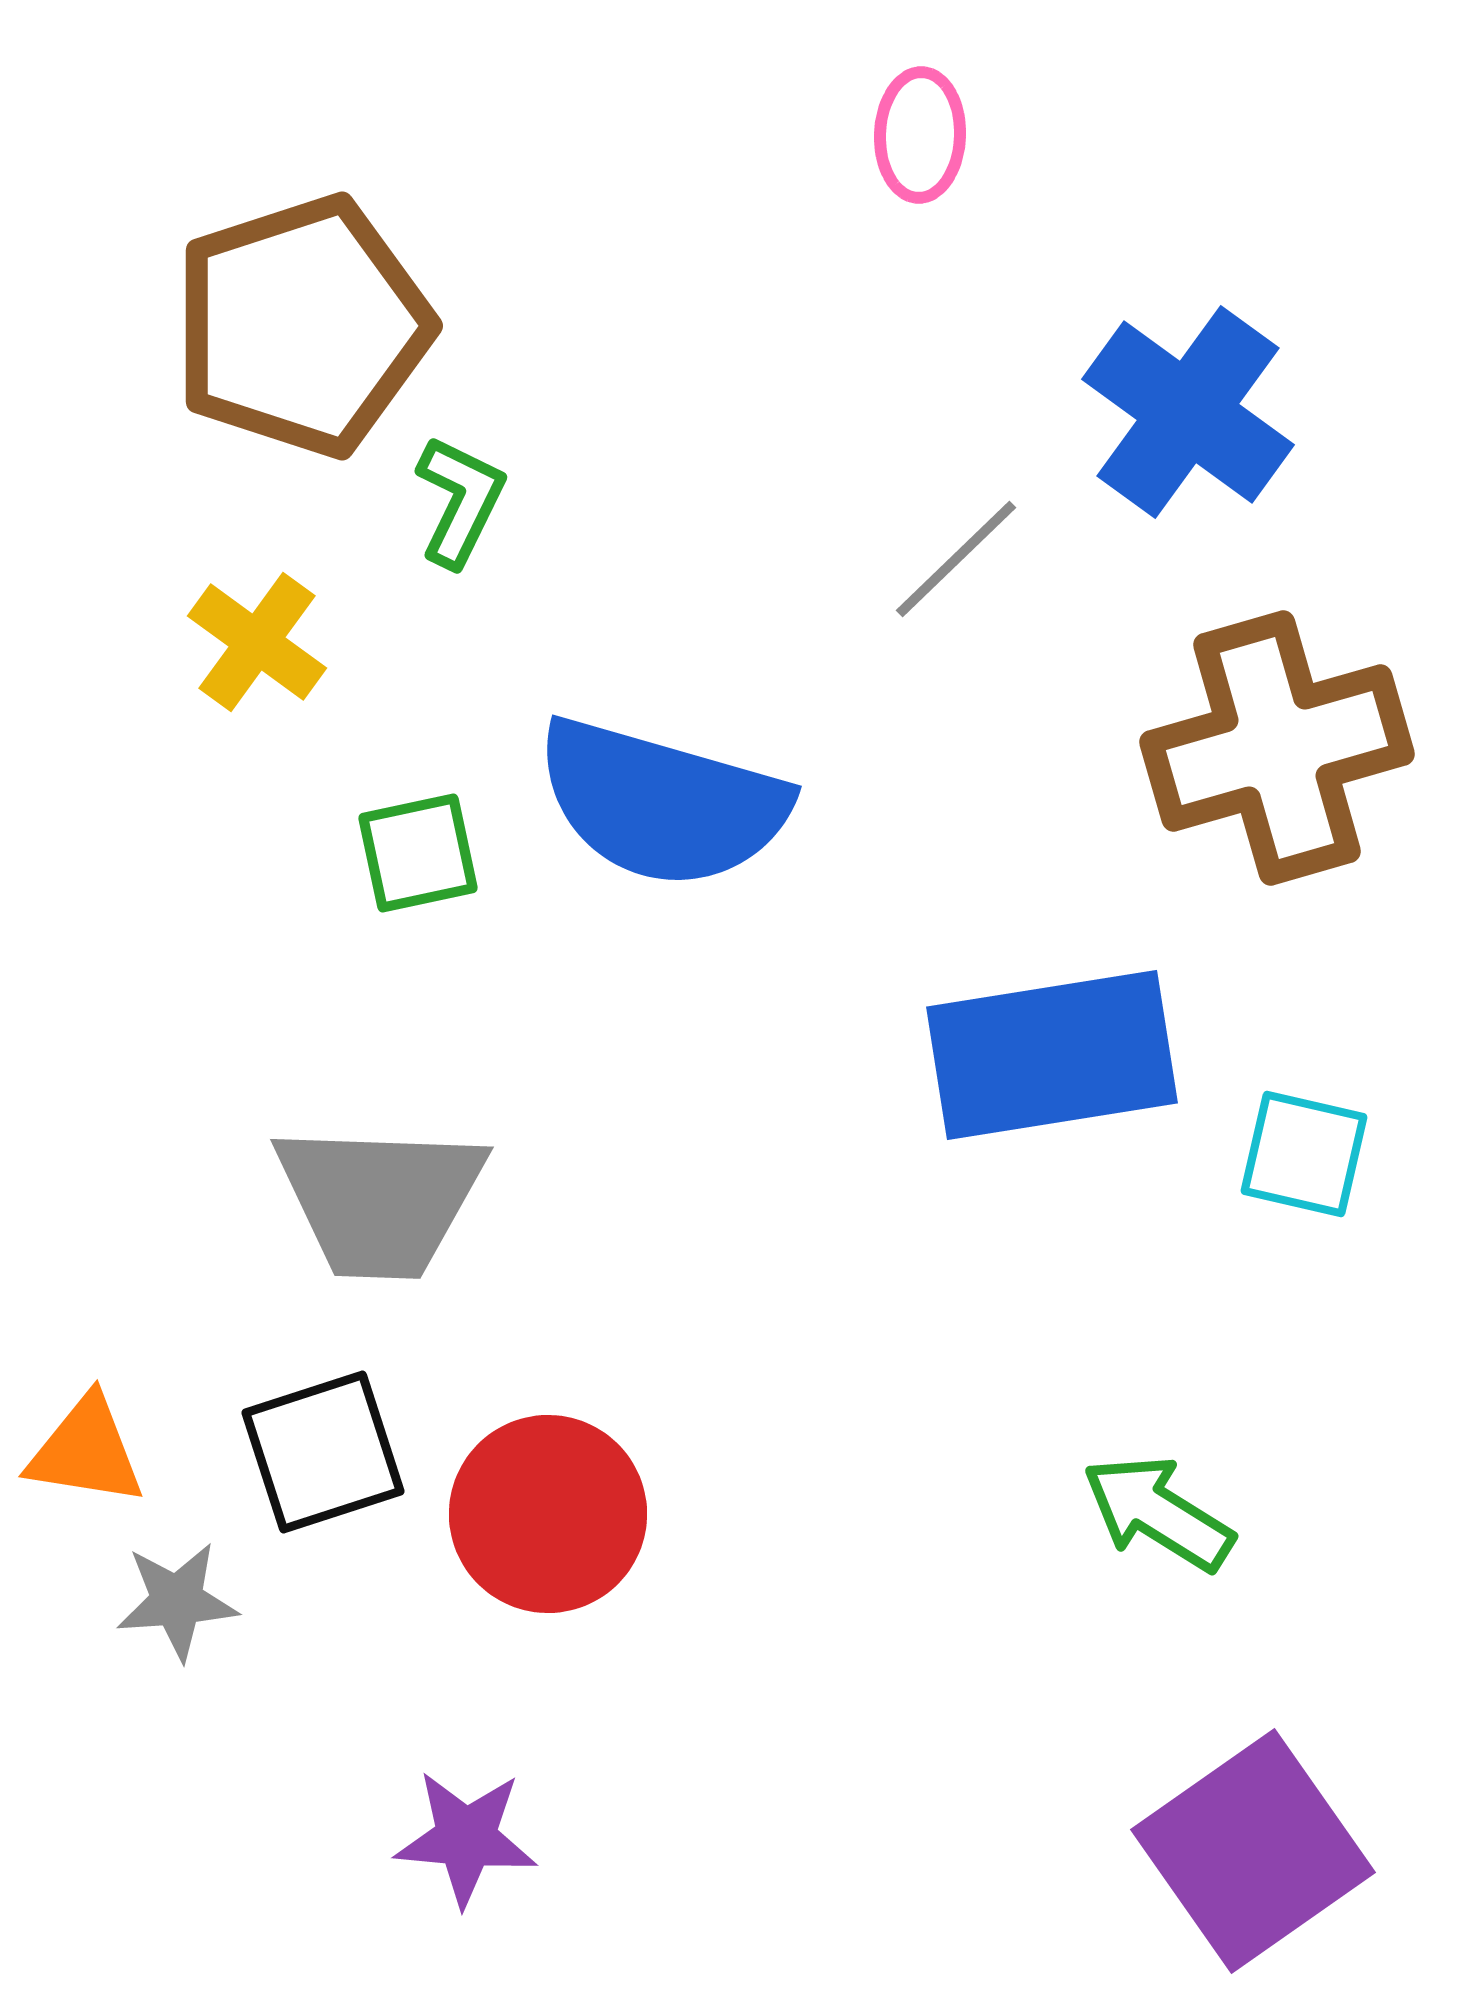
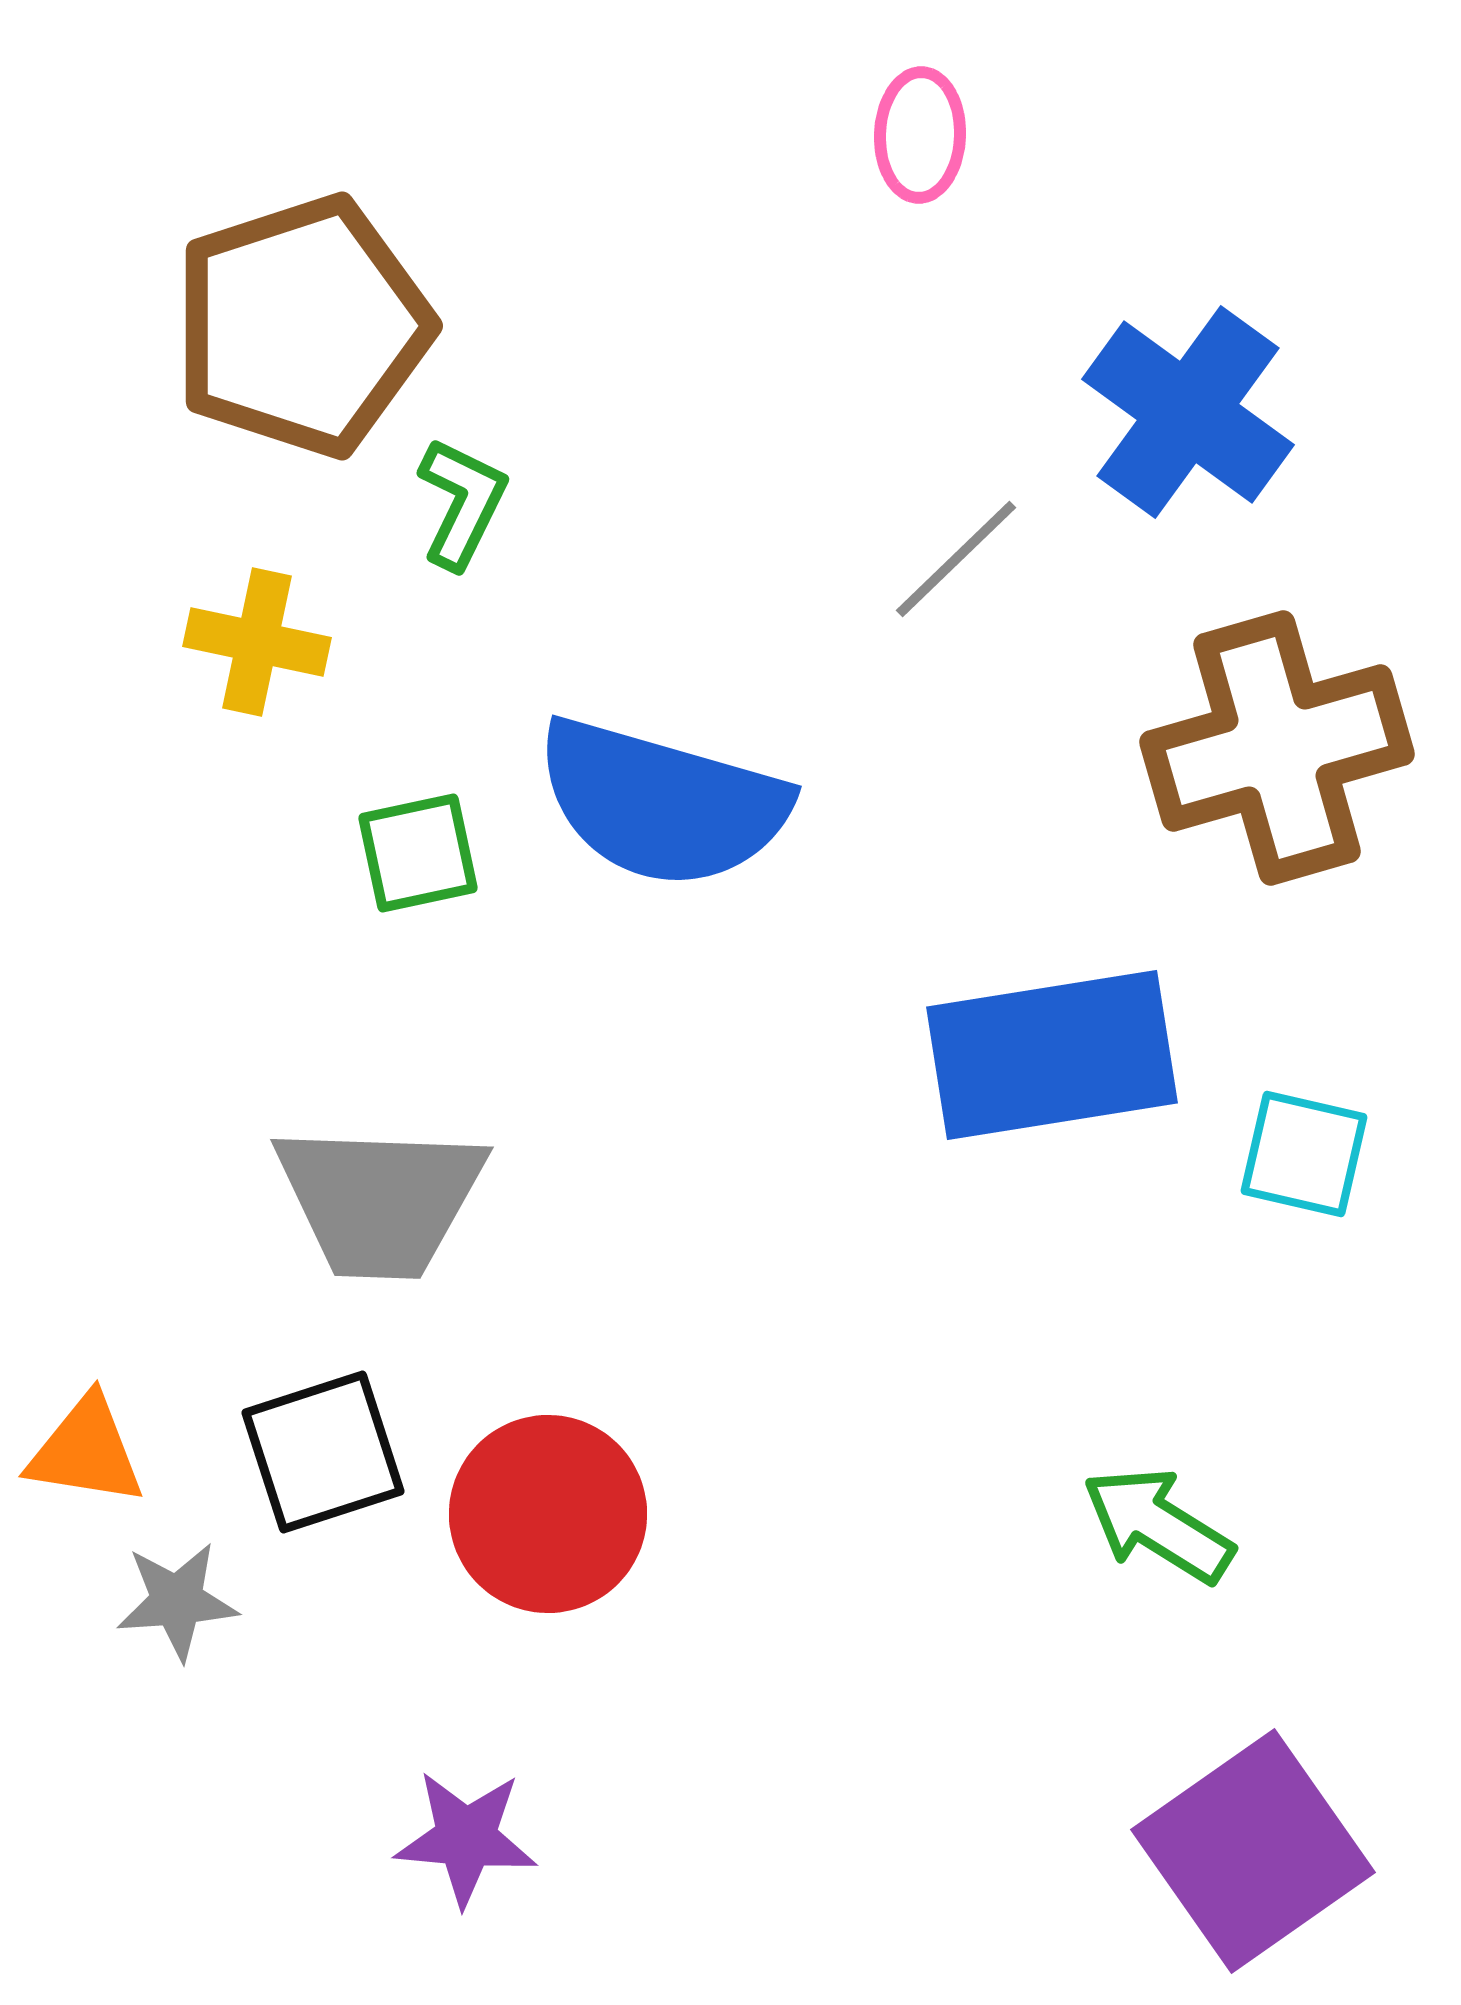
green L-shape: moved 2 px right, 2 px down
yellow cross: rotated 24 degrees counterclockwise
green arrow: moved 12 px down
